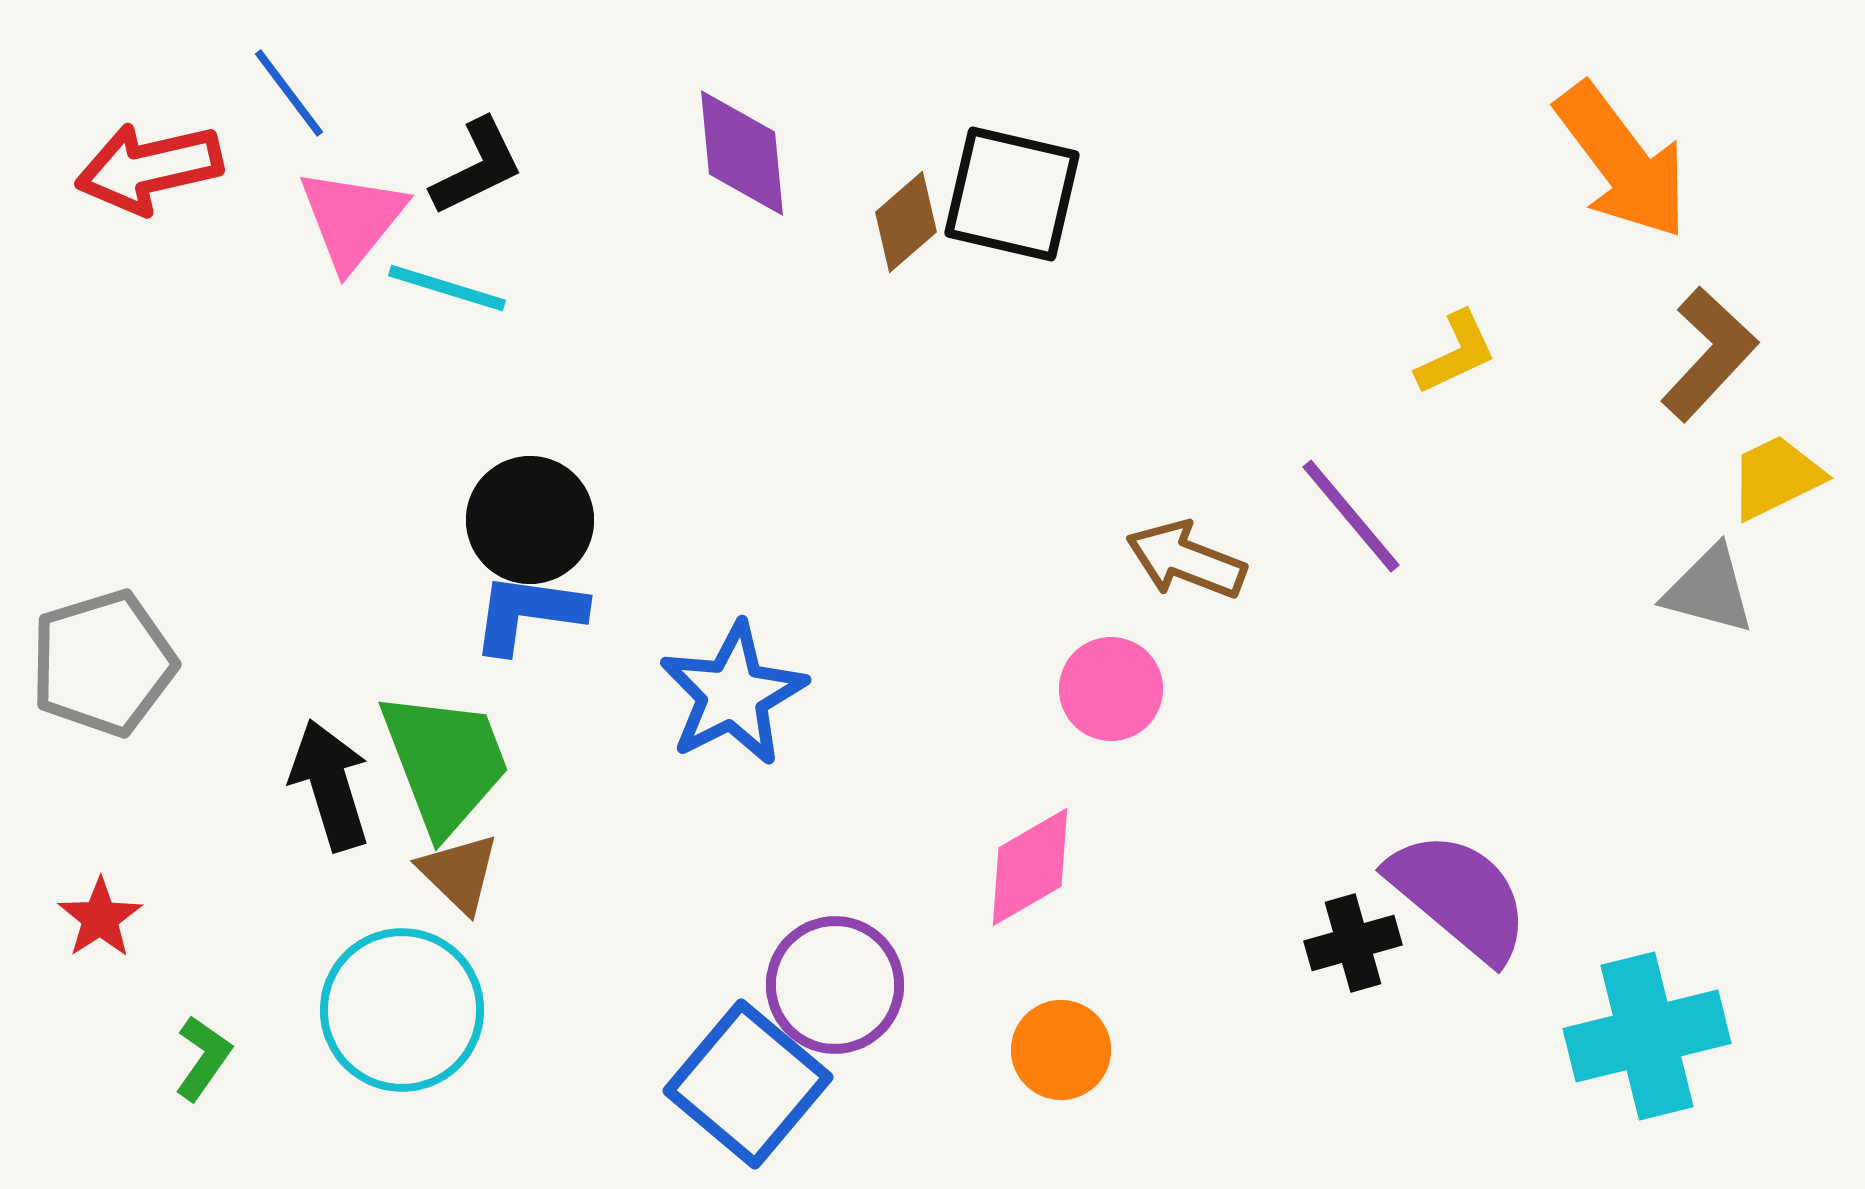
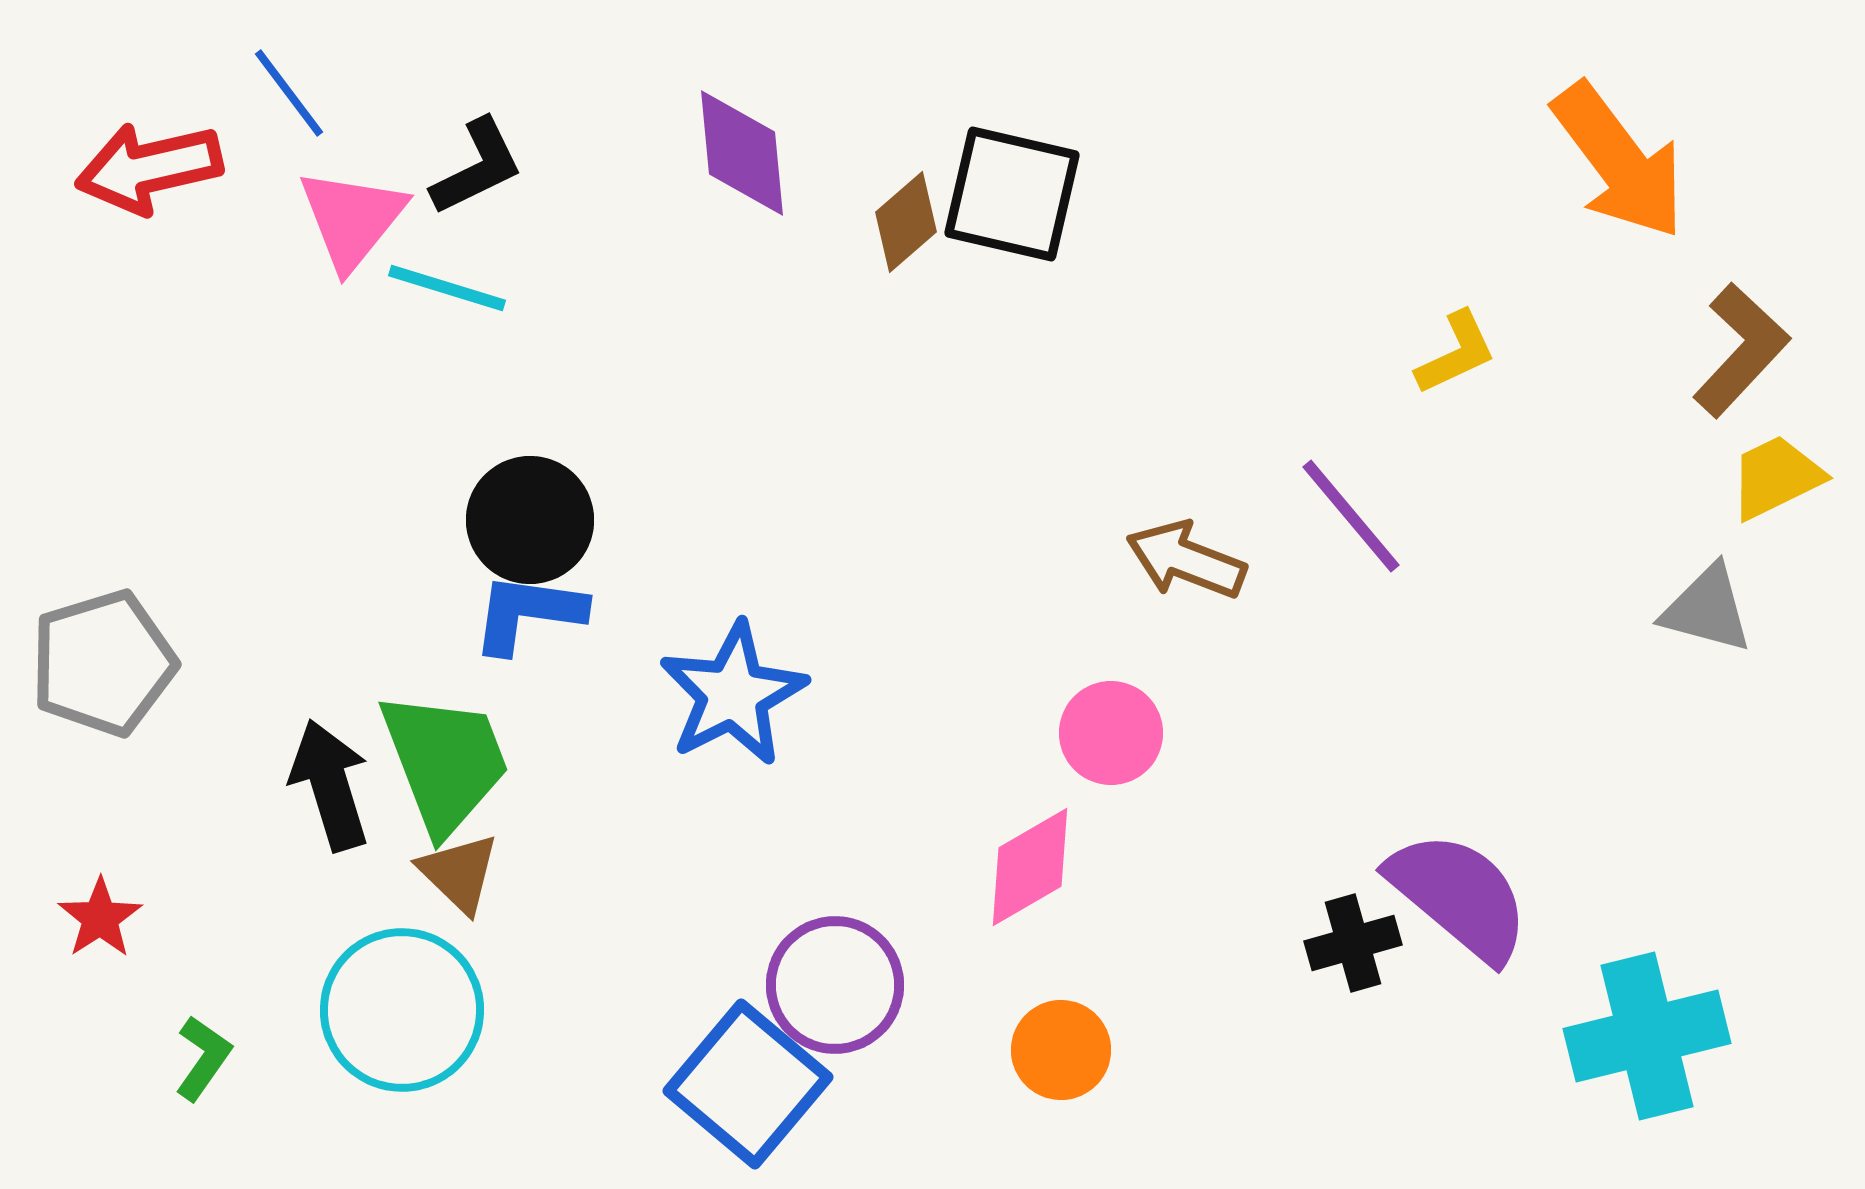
orange arrow: moved 3 px left
brown L-shape: moved 32 px right, 4 px up
gray triangle: moved 2 px left, 19 px down
pink circle: moved 44 px down
